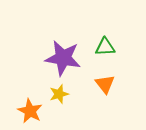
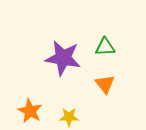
yellow star: moved 10 px right, 23 px down; rotated 18 degrees clockwise
